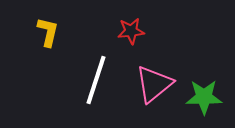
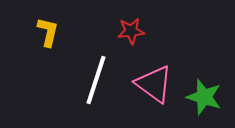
pink triangle: rotated 45 degrees counterclockwise
green star: rotated 18 degrees clockwise
